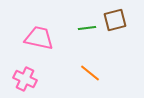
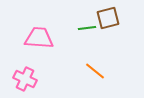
brown square: moved 7 px left, 2 px up
pink trapezoid: rotated 8 degrees counterclockwise
orange line: moved 5 px right, 2 px up
